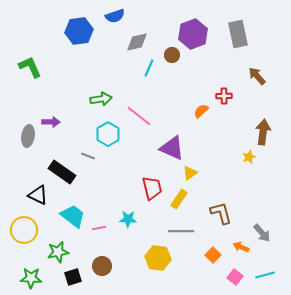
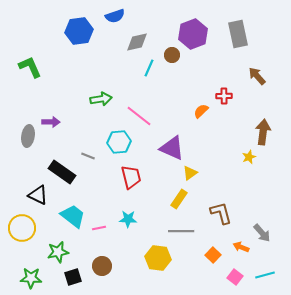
cyan hexagon at (108, 134): moved 11 px right, 8 px down; rotated 25 degrees clockwise
red trapezoid at (152, 188): moved 21 px left, 11 px up
yellow circle at (24, 230): moved 2 px left, 2 px up
